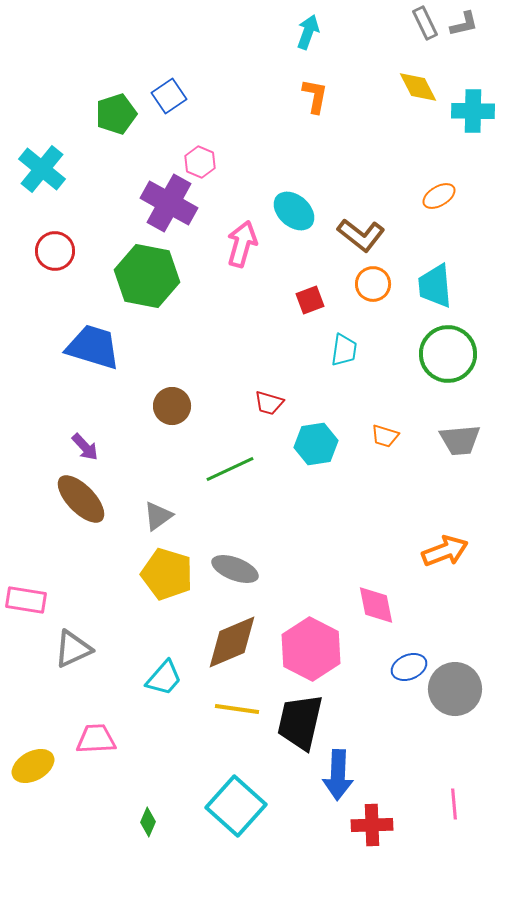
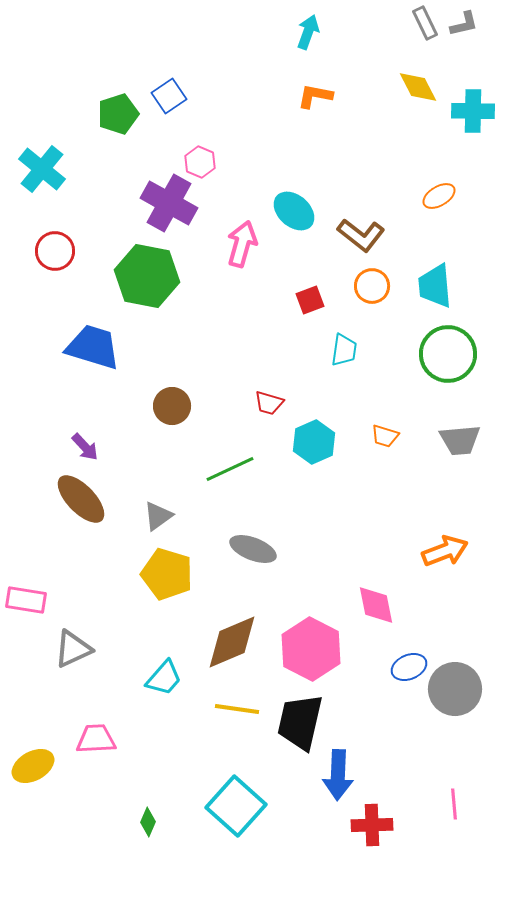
orange L-shape at (315, 96): rotated 90 degrees counterclockwise
green pentagon at (116, 114): moved 2 px right
orange circle at (373, 284): moved 1 px left, 2 px down
cyan hexagon at (316, 444): moved 2 px left, 2 px up; rotated 15 degrees counterclockwise
gray ellipse at (235, 569): moved 18 px right, 20 px up
